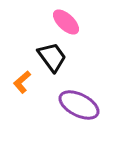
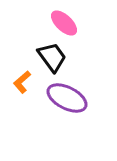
pink ellipse: moved 2 px left, 1 px down
purple ellipse: moved 12 px left, 7 px up
